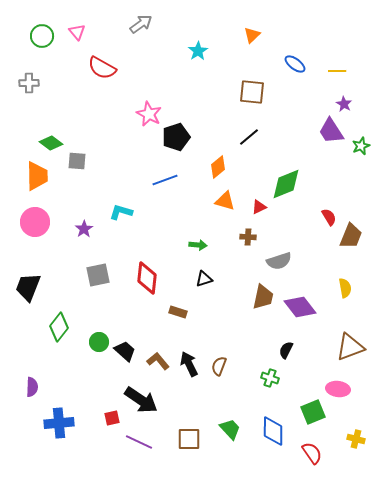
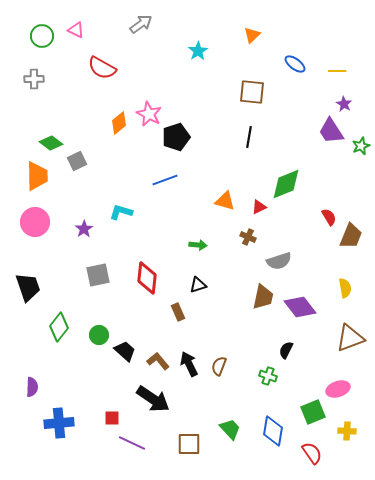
pink triangle at (77, 32): moved 1 px left, 2 px up; rotated 24 degrees counterclockwise
gray cross at (29, 83): moved 5 px right, 4 px up
black line at (249, 137): rotated 40 degrees counterclockwise
gray square at (77, 161): rotated 30 degrees counterclockwise
orange diamond at (218, 167): moved 99 px left, 44 px up
brown cross at (248, 237): rotated 21 degrees clockwise
black triangle at (204, 279): moved 6 px left, 6 px down
black trapezoid at (28, 287): rotated 140 degrees clockwise
brown rectangle at (178, 312): rotated 48 degrees clockwise
green circle at (99, 342): moved 7 px up
brown triangle at (350, 347): moved 9 px up
green cross at (270, 378): moved 2 px left, 2 px up
pink ellipse at (338, 389): rotated 25 degrees counterclockwise
black arrow at (141, 400): moved 12 px right, 1 px up
red square at (112, 418): rotated 14 degrees clockwise
blue diamond at (273, 431): rotated 8 degrees clockwise
brown square at (189, 439): moved 5 px down
yellow cross at (356, 439): moved 9 px left, 8 px up; rotated 12 degrees counterclockwise
purple line at (139, 442): moved 7 px left, 1 px down
